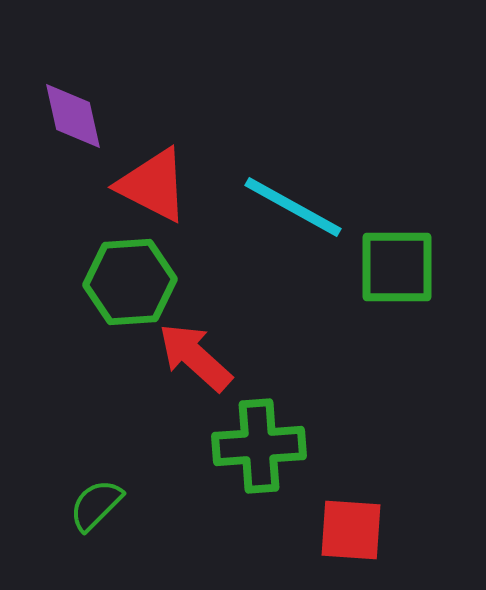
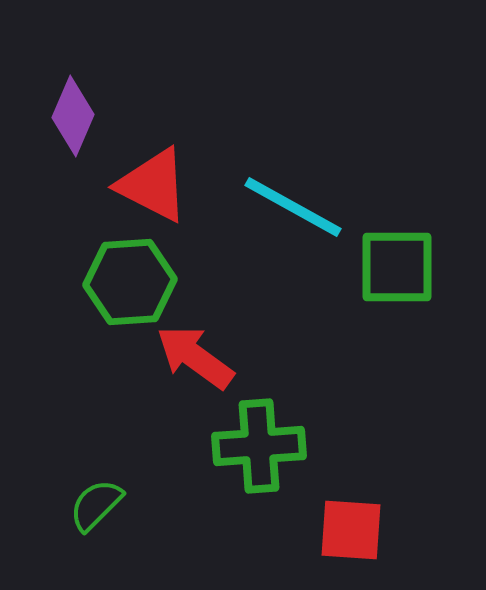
purple diamond: rotated 36 degrees clockwise
red arrow: rotated 6 degrees counterclockwise
